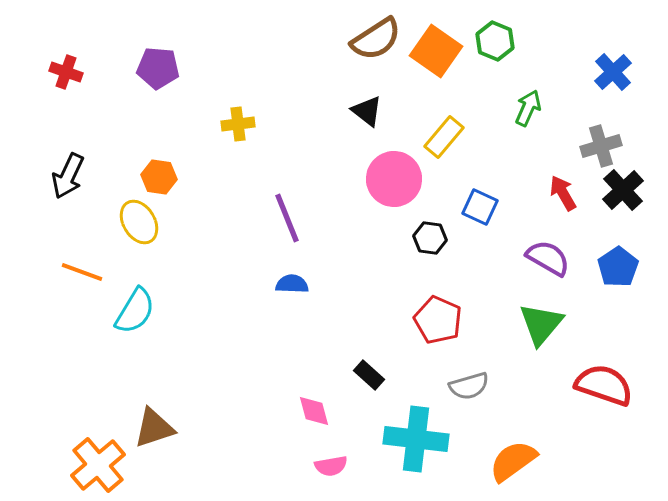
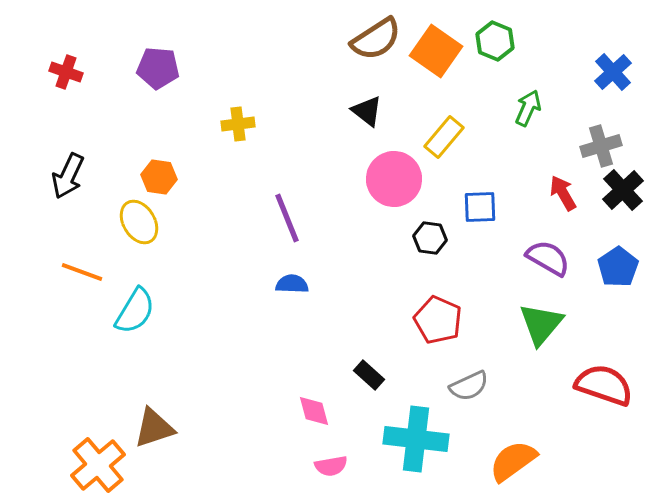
blue square: rotated 27 degrees counterclockwise
gray semicircle: rotated 9 degrees counterclockwise
